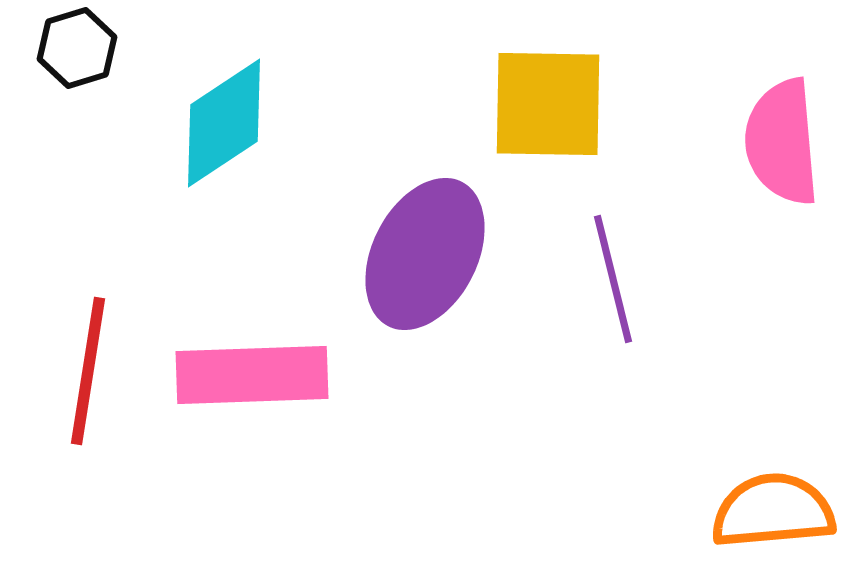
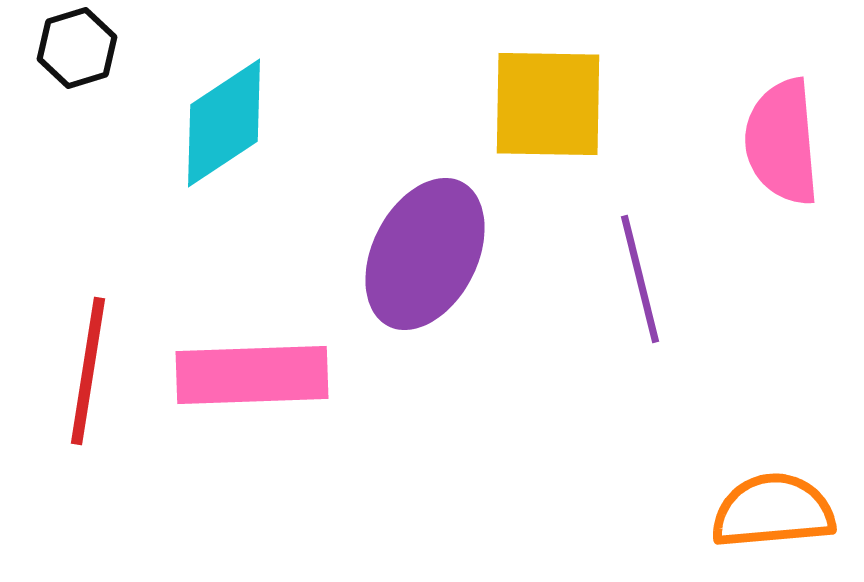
purple line: moved 27 px right
